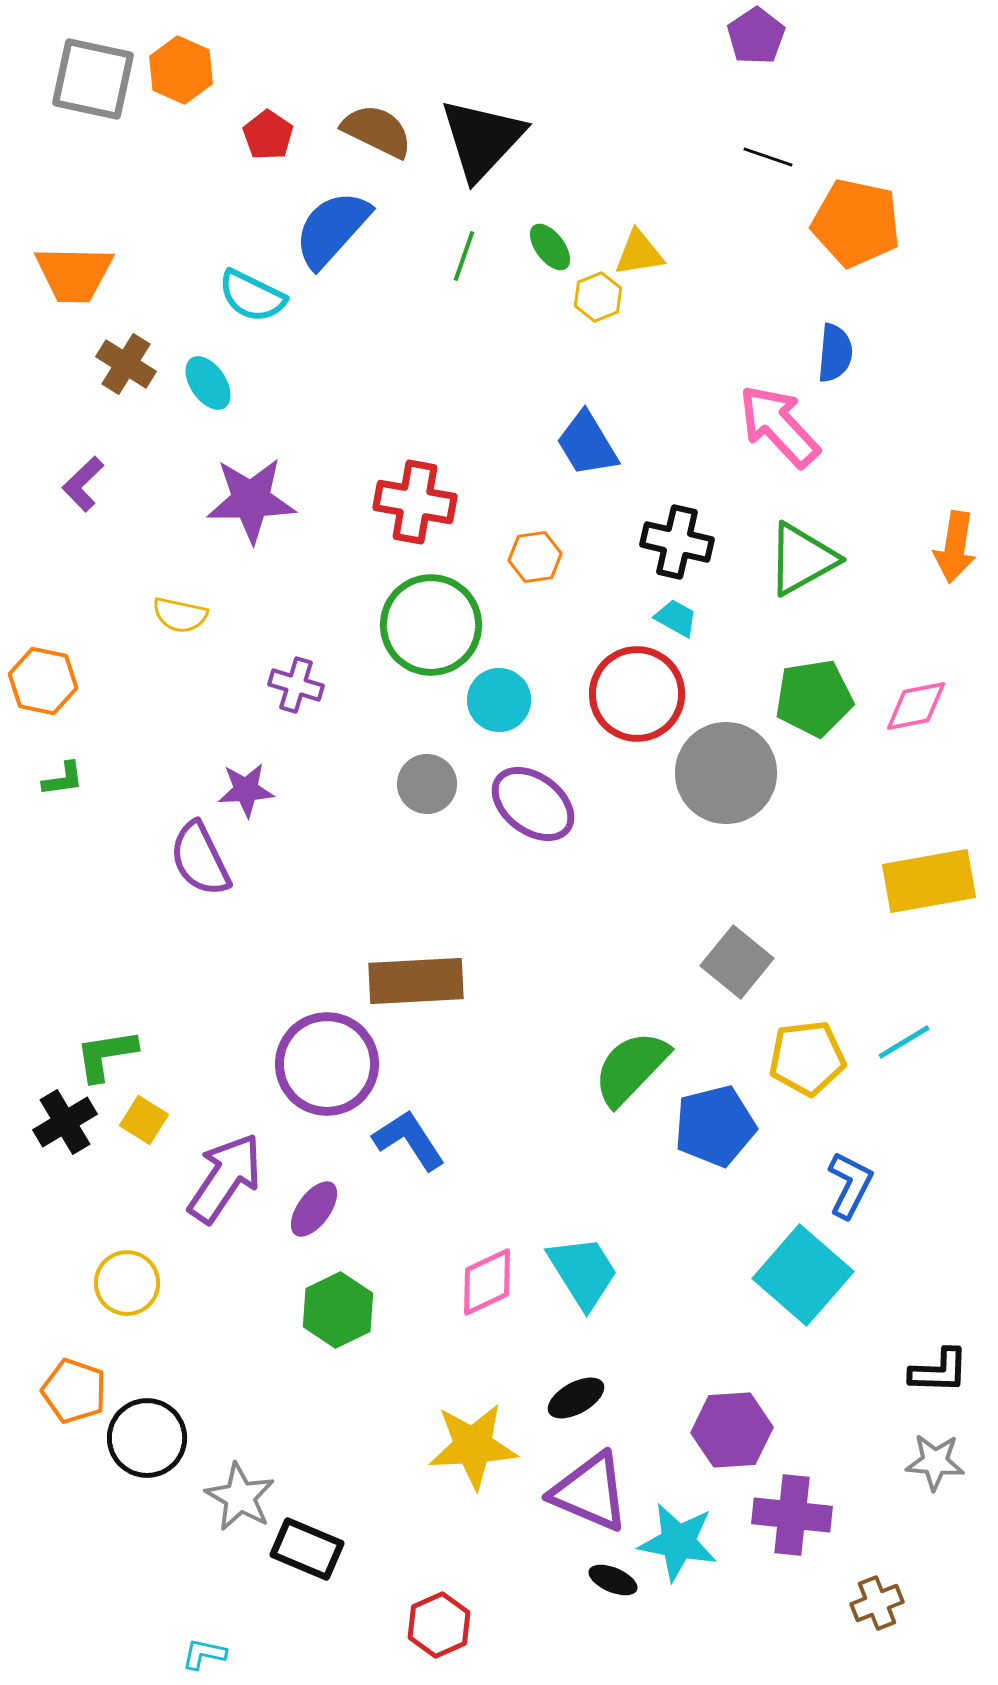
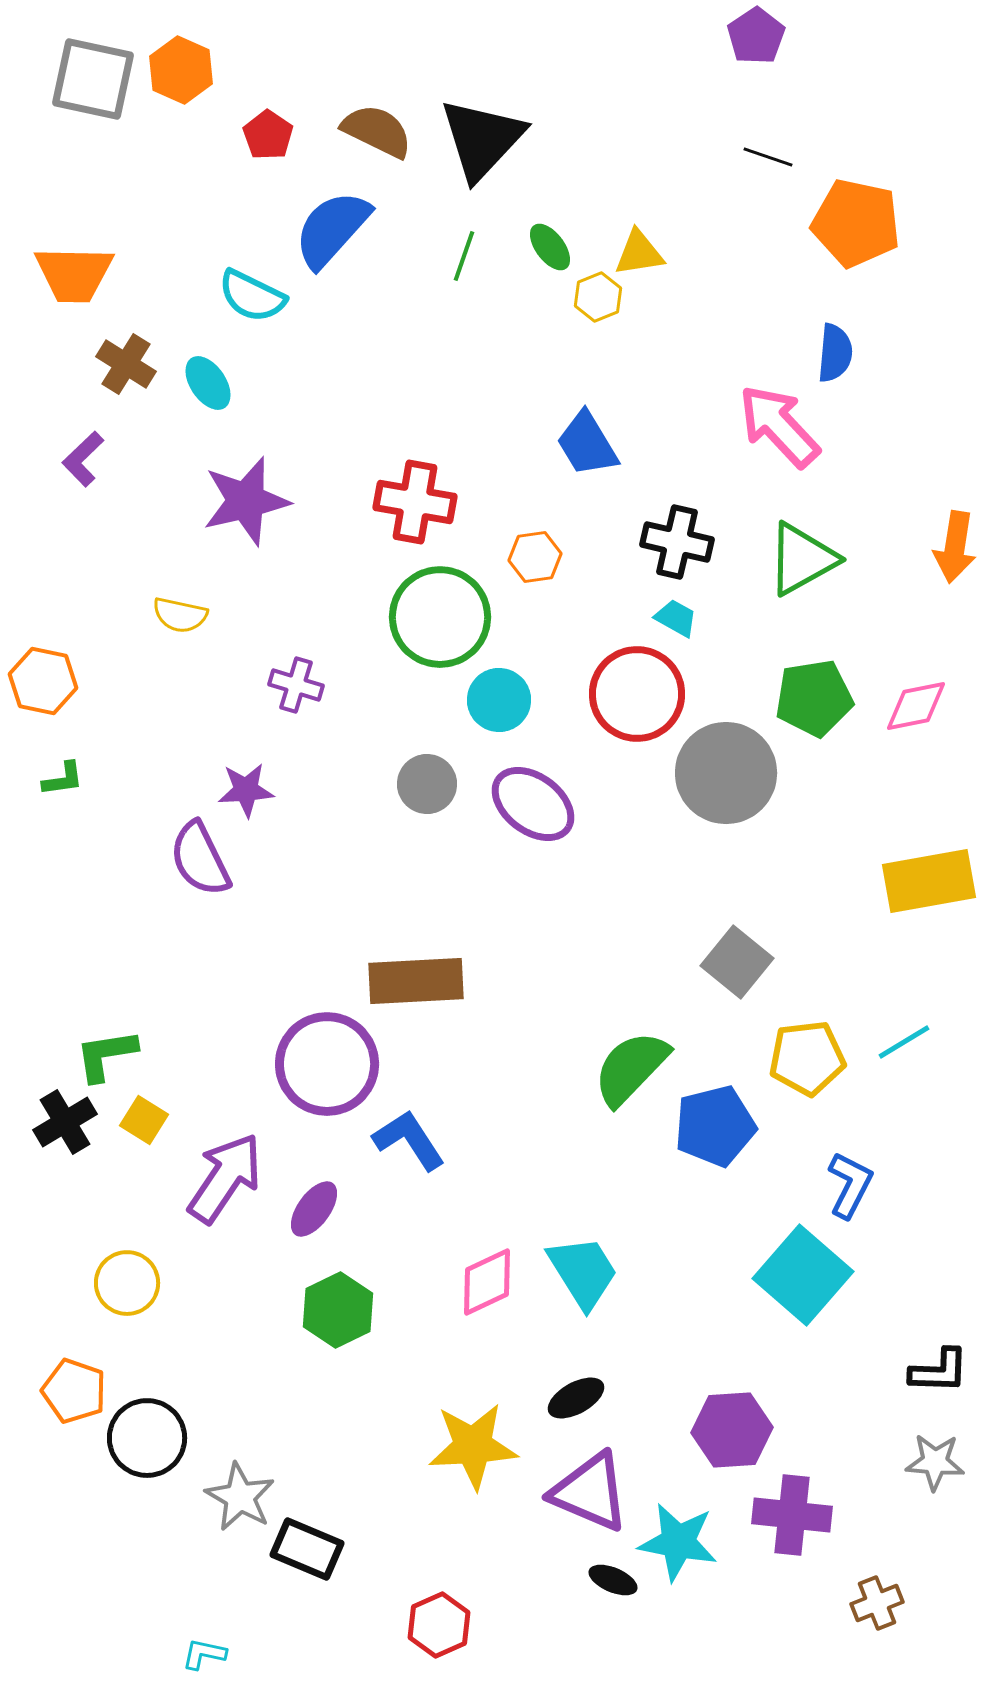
purple L-shape at (83, 484): moved 25 px up
purple star at (251, 500): moved 5 px left, 1 px down; rotated 12 degrees counterclockwise
green circle at (431, 625): moved 9 px right, 8 px up
